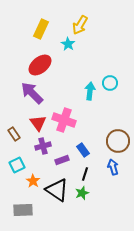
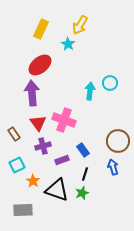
purple arrow: rotated 40 degrees clockwise
black triangle: rotated 15 degrees counterclockwise
